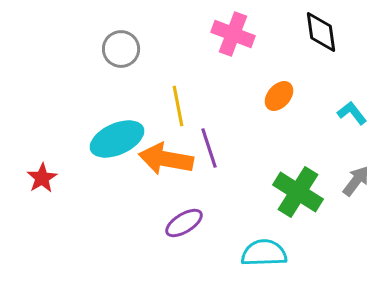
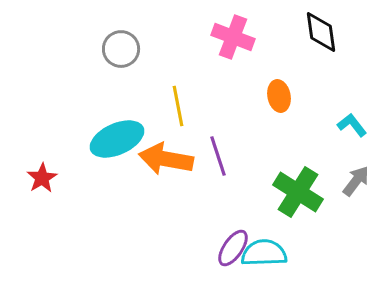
pink cross: moved 3 px down
orange ellipse: rotated 52 degrees counterclockwise
cyan L-shape: moved 12 px down
purple line: moved 9 px right, 8 px down
purple ellipse: moved 49 px right, 25 px down; rotated 24 degrees counterclockwise
